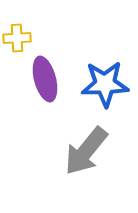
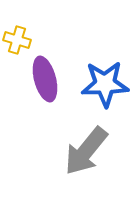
yellow cross: moved 2 px down; rotated 20 degrees clockwise
